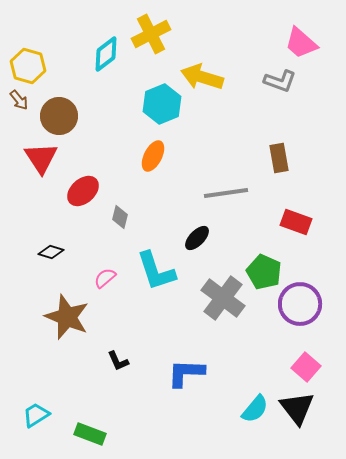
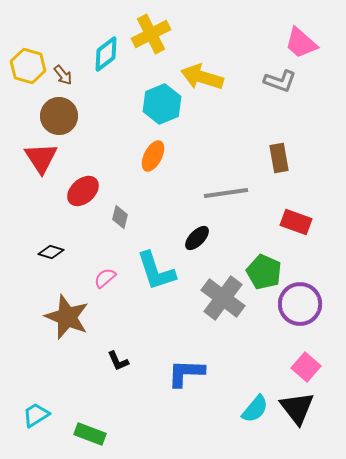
brown arrow: moved 44 px right, 25 px up
